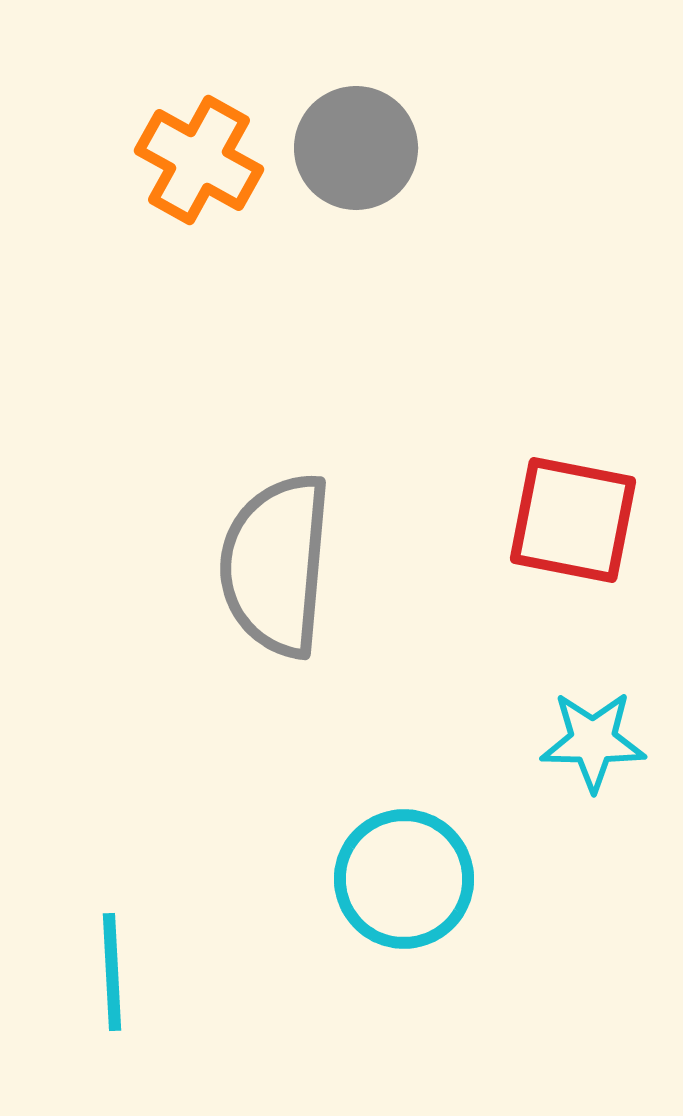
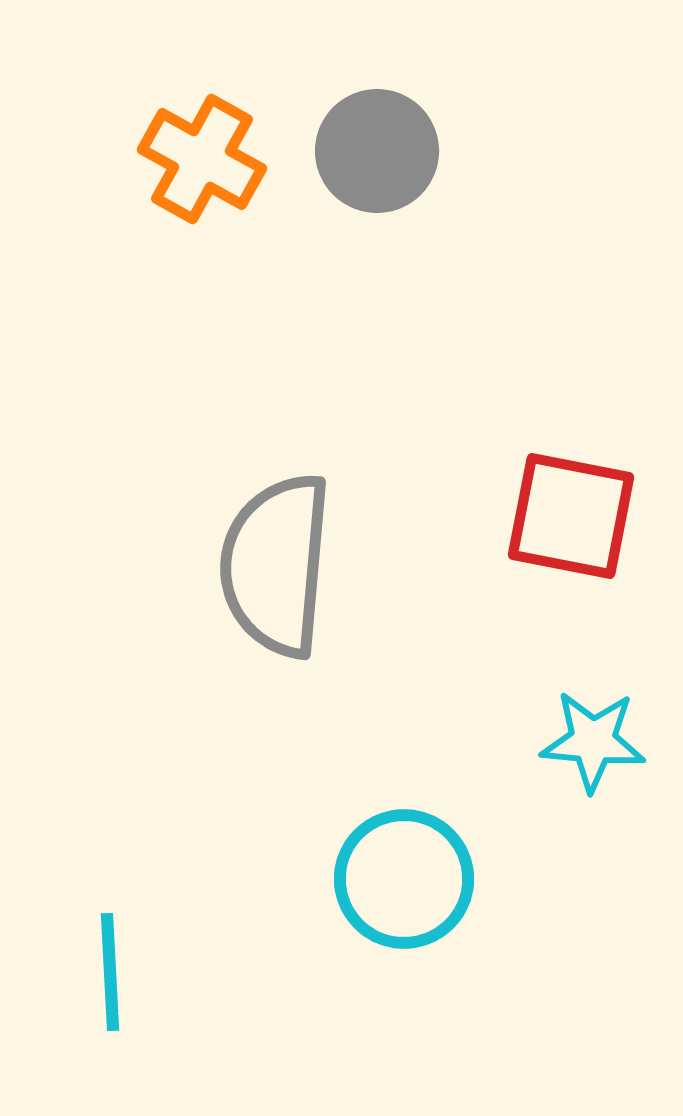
gray circle: moved 21 px right, 3 px down
orange cross: moved 3 px right, 1 px up
red square: moved 2 px left, 4 px up
cyan star: rotated 4 degrees clockwise
cyan line: moved 2 px left
